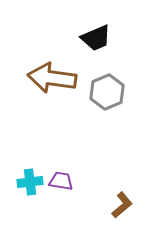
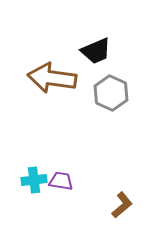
black trapezoid: moved 13 px down
gray hexagon: moved 4 px right, 1 px down; rotated 12 degrees counterclockwise
cyan cross: moved 4 px right, 2 px up
